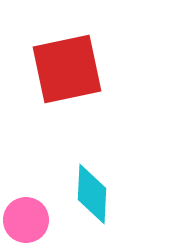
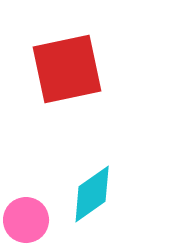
cyan diamond: rotated 52 degrees clockwise
